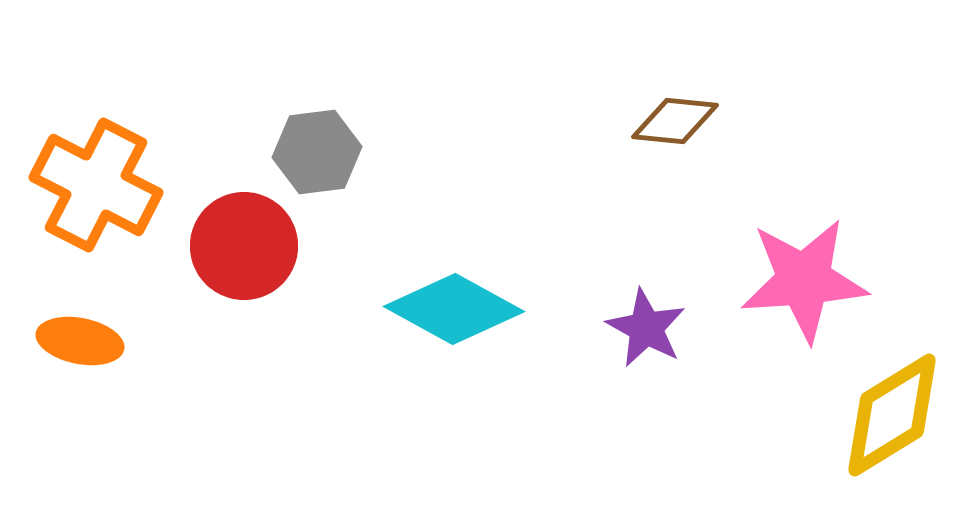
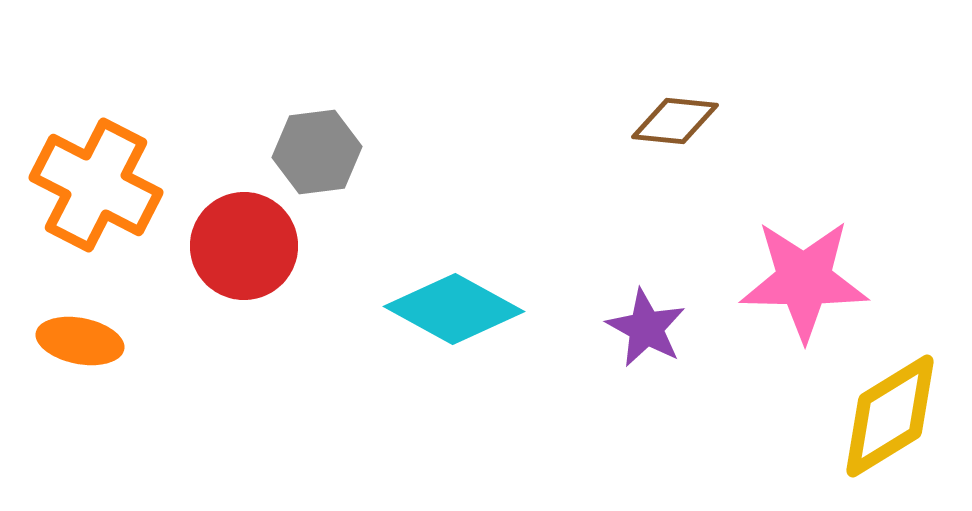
pink star: rotated 5 degrees clockwise
yellow diamond: moved 2 px left, 1 px down
